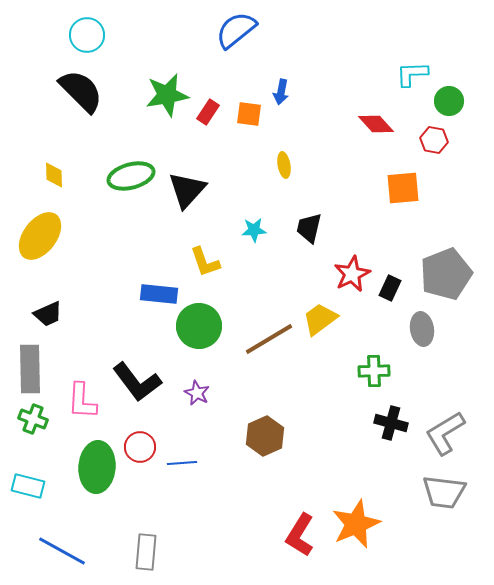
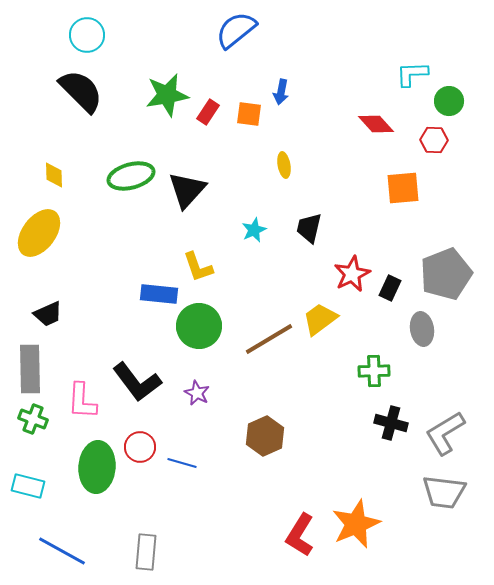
red hexagon at (434, 140): rotated 8 degrees counterclockwise
cyan star at (254, 230): rotated 20 degrees counterclockwise
yellow ellipse at (40, 236): moved 1 px left, 3 px up
yellow L-shape at (205, 262): moved 7 px left, 5 px down
blue line at (182, 463): rotated 20 degrees clockwise
